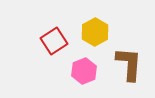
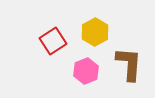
red square: moved 1 px left
pink hexagon: moved 2 px right
